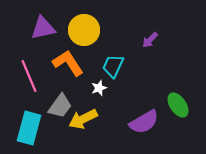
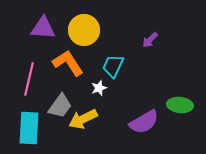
purple triangle: rotated 16 degrees clockwise
pink line: moved 3 px down; rotated 36 degrees clockwise
green ellipse: moved 2 px right; rotated 50 degrees counterclockwise
cyan rectangle: rotated 12 degrees counterclockwise
